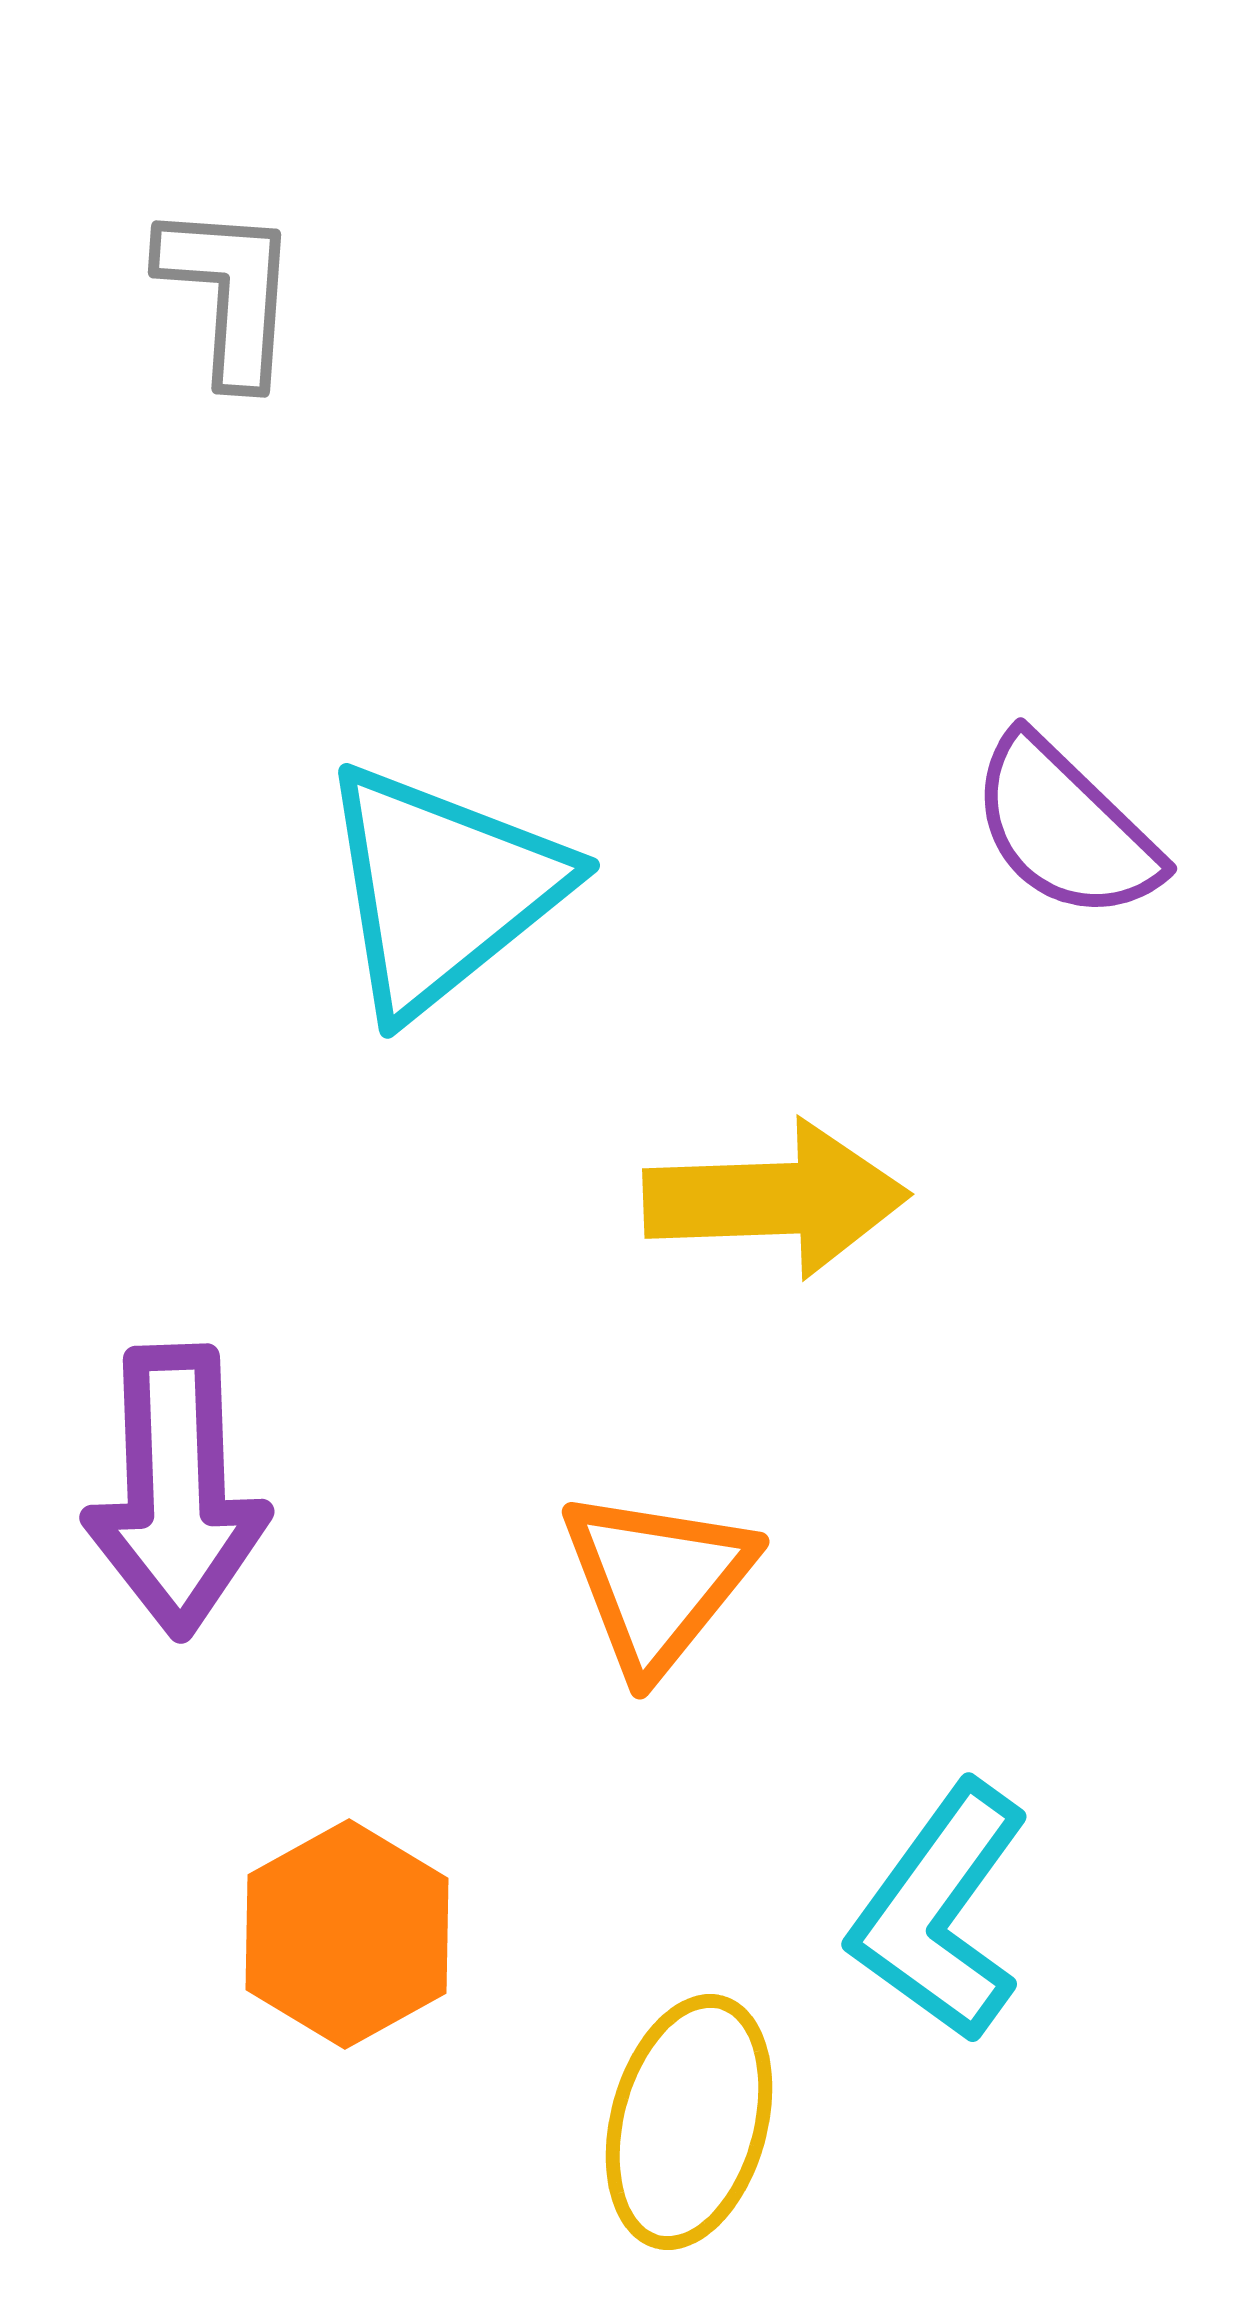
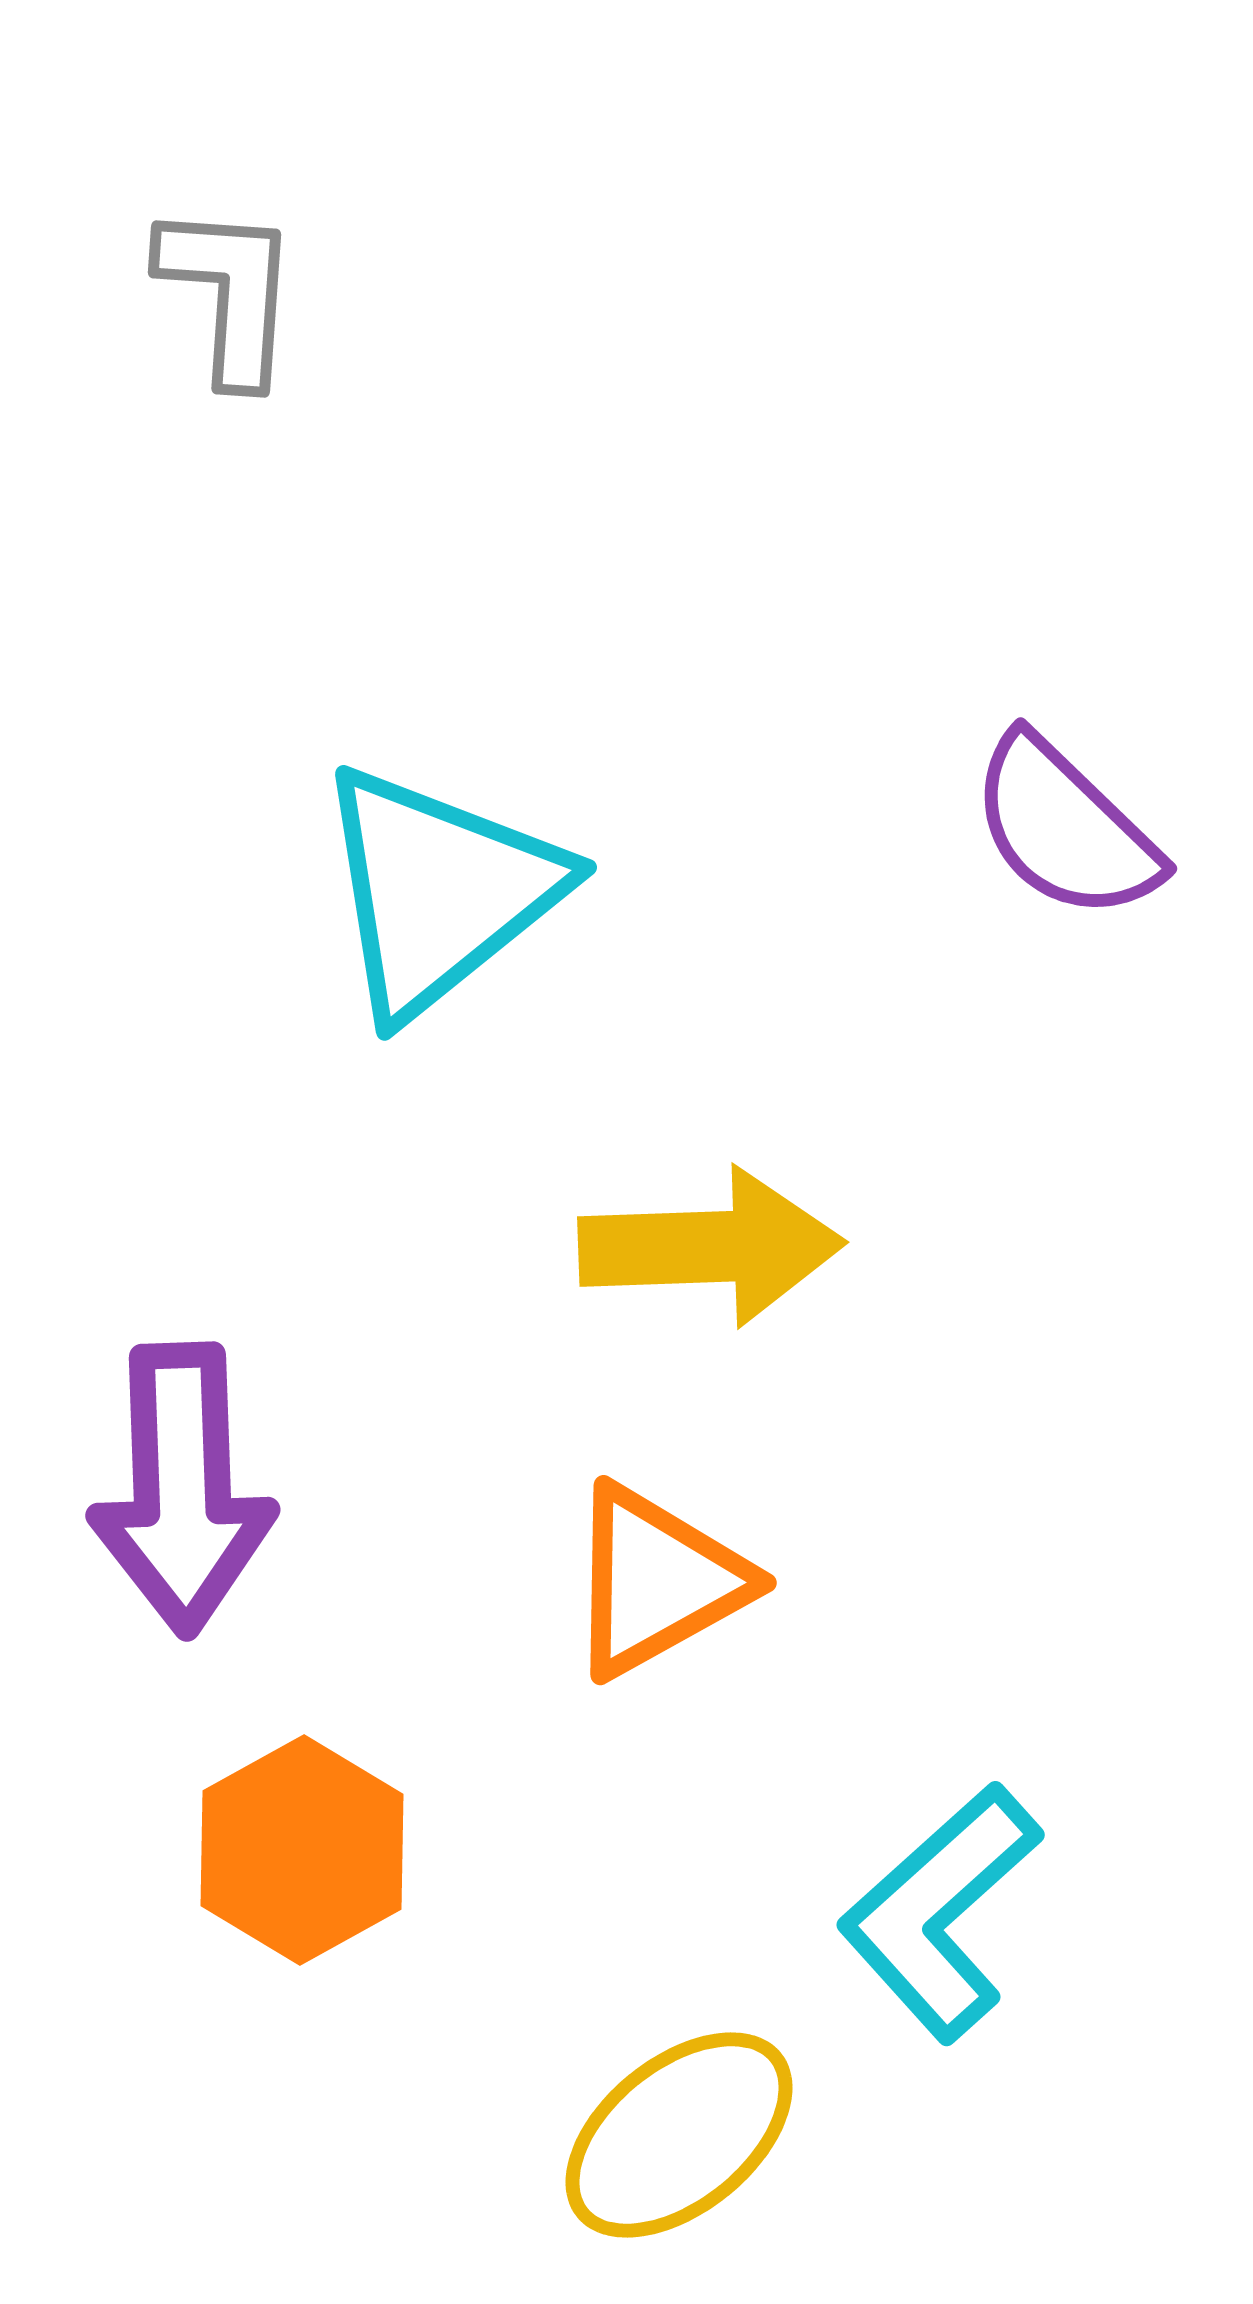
cyan triangle: moved 3 px left, 2 px down
yellow arrow: moved 65 px left, 48 px down
purple arrow: moved 6 px right, 2 px up
orange triangle: rotated 22 degrees clockwise
cyan L-shape: rotated 12 degrees clockwise
orange hexagon: moved 45 px left, 84 px up
yellow ellipse: moved 10 px left, 13 px down; rotated 36 degrees clockwise
